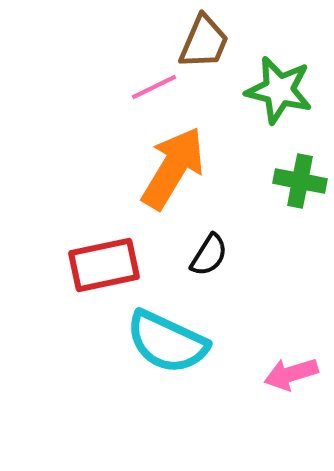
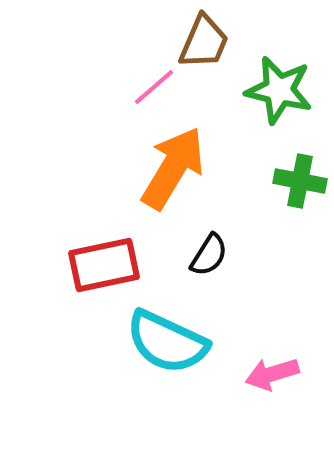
pink line: rotated 15 degrees counterclockwise
pink arrow: moved 19 px left
